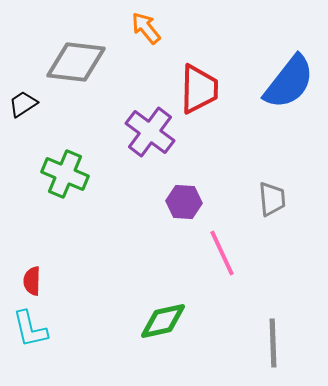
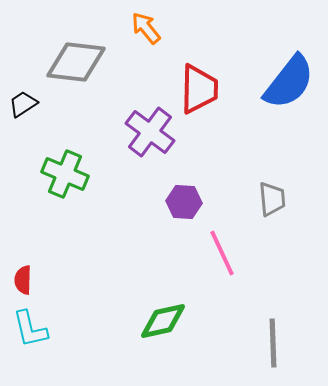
red semicircle: moved 9 px left, 1 px up
